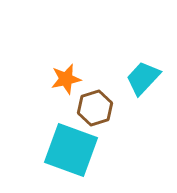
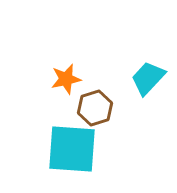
cyan trapezoid: moved 5 px right
cyan square: moved 1 px right, 1 px up; rotated 16 degrees counterclockwise
